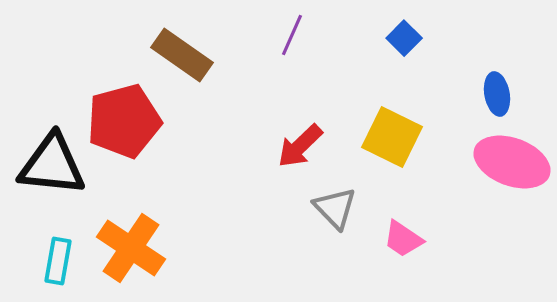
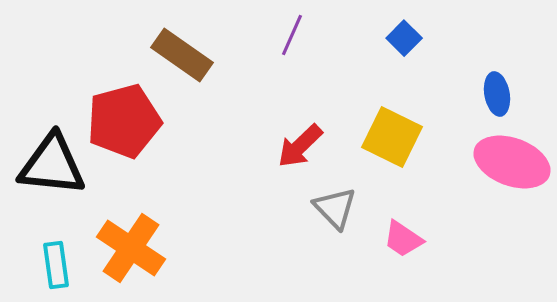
cyan rectangle: moved 2 px left, 4 px down; rotated 18 degrees counterclockwise
